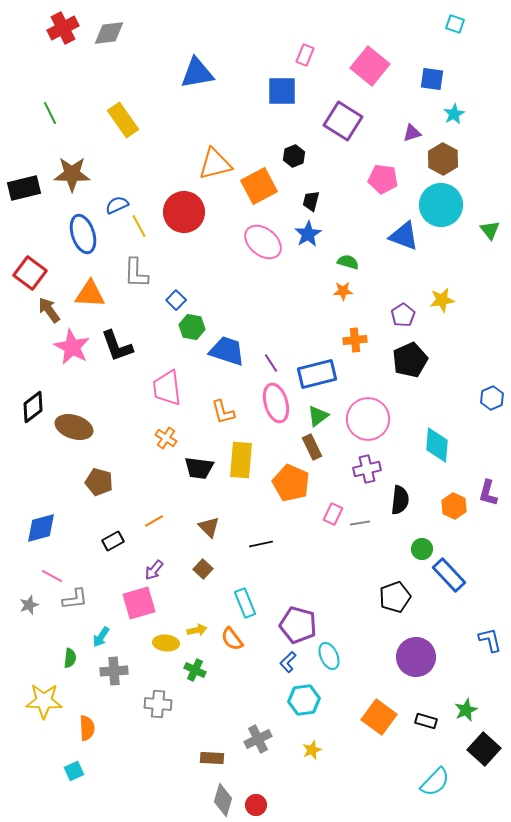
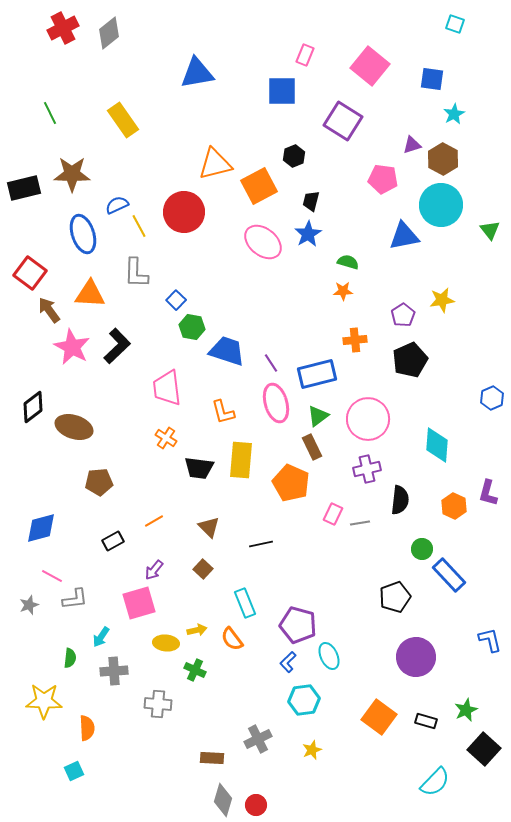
gray diamond at (109, 33): rotated 32 degrees counterclockwise
purple triangle at (412, 133): moved 12 px down
blue triangle at (404, 236): rotated 32 degrees counterclockwise
black L-shape at (117, 346): rotated 114 degrees counterclockwise
brown pentagon at (99, 482): rotated 20 degrees counterclockwise
